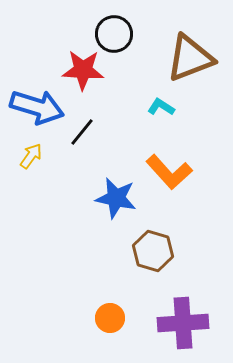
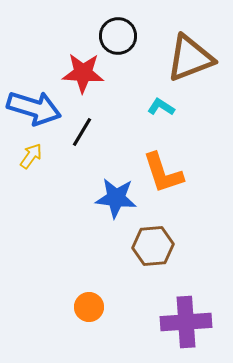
black circle: moved 4 px right, 2 px down
red star: moved 3 px down
blue arrow: moved 3 px left, 1 px down
black line: rotated 8 degrees counterclockwise
orange L-shape: moved 6 px left, 1 px down; rotated 24 degrees clockwise
blue star: rotated 6 degrees counterclockwise
brown hexagon: moved 5 px up; rotated 21 degrees counterclockwise
orange circle: moved 21 px left, 11 px up
purple cross: moved 3 px right, 1 px up
